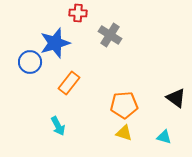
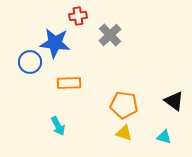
red cross: moved 3 px down; rotated 12 degrees counterclockwise
gray cross: rotated 15 degrees clockwise
blue star: rotated 24 degrees clockwise
orange rectangle: rotated 50 degrees clockwise
black triangle: moved 2 px left, 3 px down
orange pentagon: rotated 12 degrees clockwise
